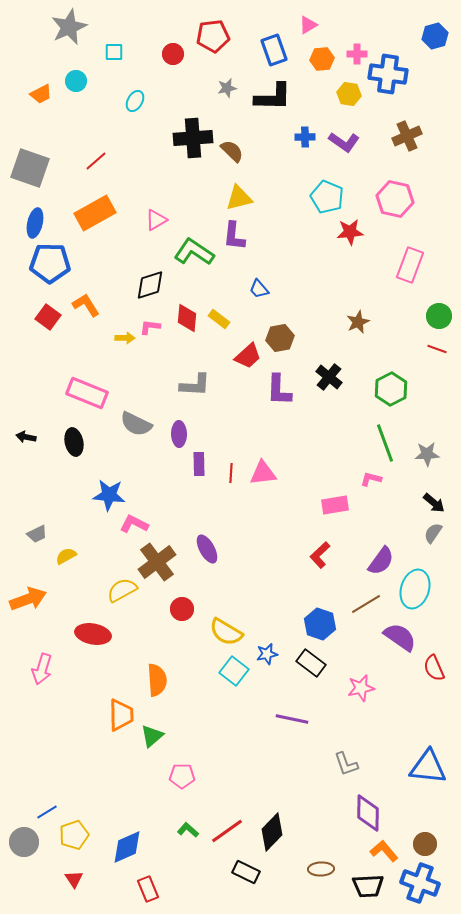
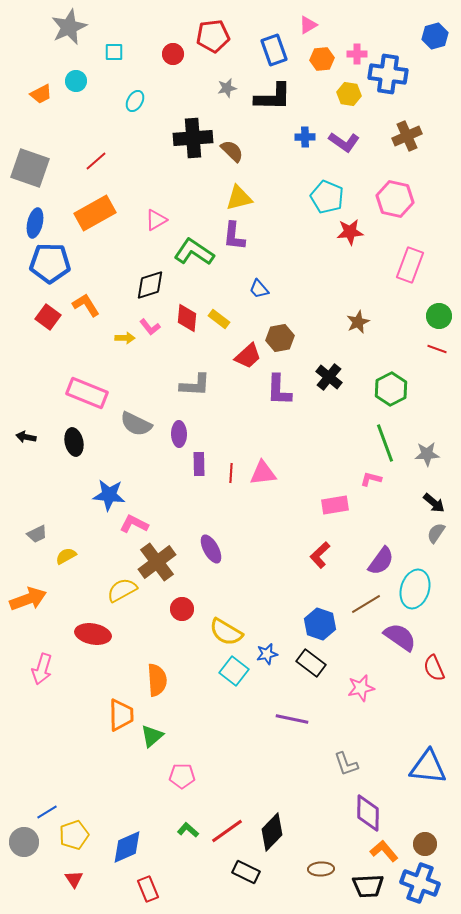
pink L-shape at (150, 327): rotated 135 degrees counterclockwise
gray semicircle at (433, 533): moved 3 px right
purple ellipse at (207, 549): moved 4 px right
